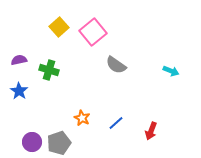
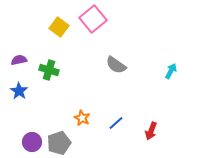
yellow square: rotated 12 degrees counterclockwise
pink square: moved 13 px up
cyan arrow: rotated 84 degrees counterclockwise
